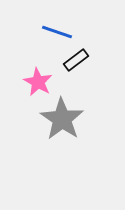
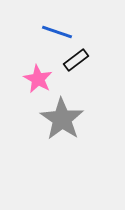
pink star: moved 3 px up
